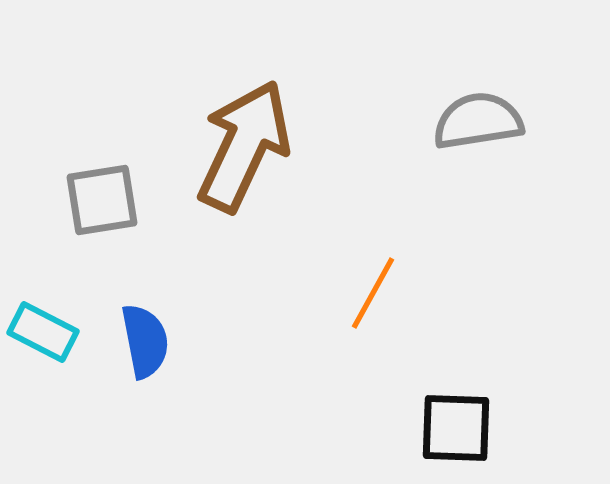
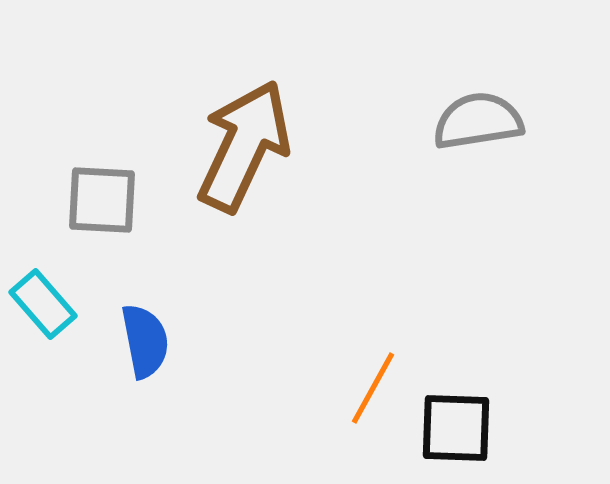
gray square: rotated 12 degrees clockwise
orange line: moved 95 px down
cyan rectangle: moved 28 px up; rotated 22 degrees clockwise
